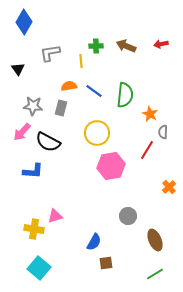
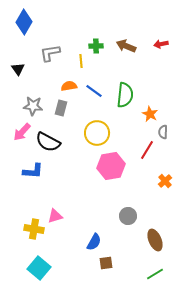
orange cross: moved 4 px left, 6 px up
